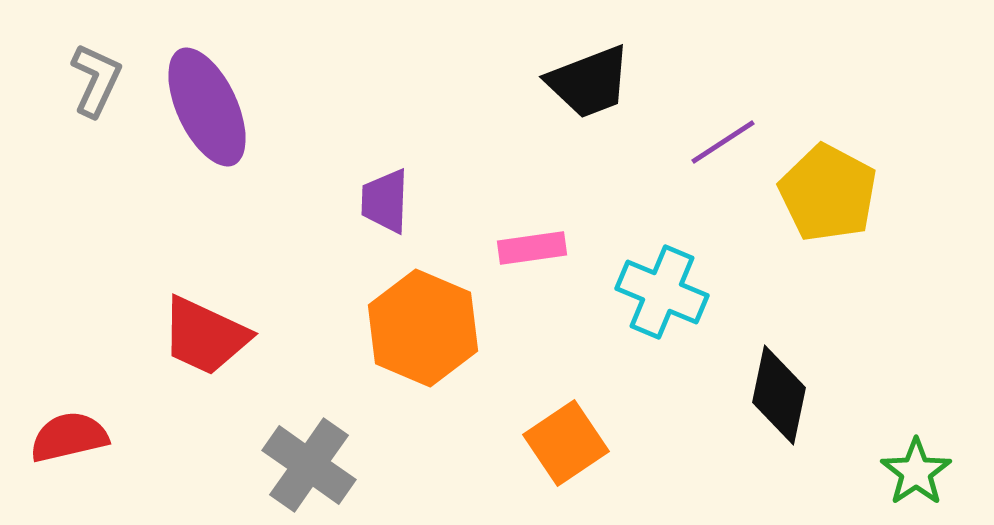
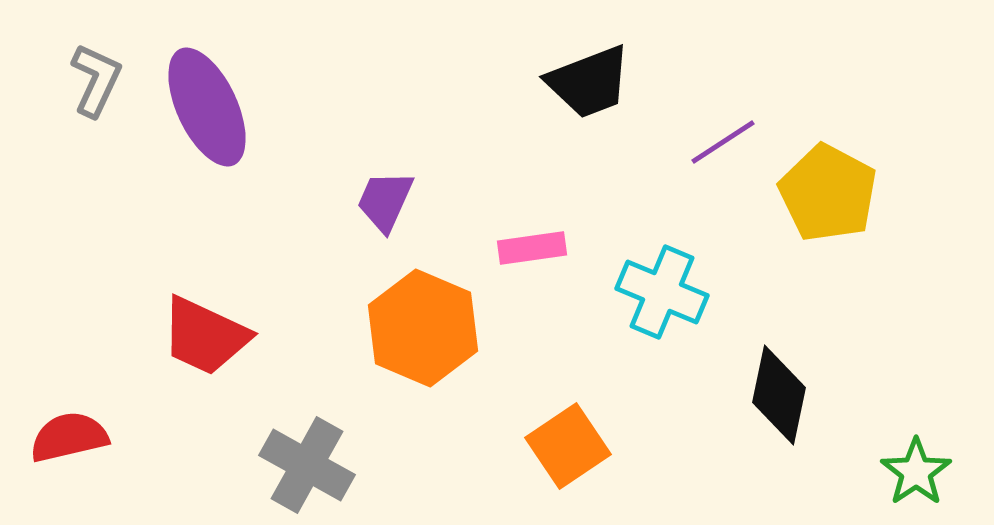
purple trapezoid: rotated 22 degrees clockwise
orange square: moved 2 px right, 3 px down
gray cross: moved 2 px left; rotated 6 degrees counterclockwise
